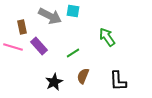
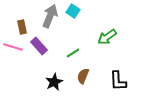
cyan square: rotated 24 degrees clockwise
gray arrow: rotated 95 degrees counterclockwise
green arrow: rotated 90 degrees counterclockwise
